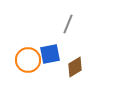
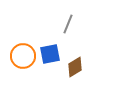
orange circle: moved 5 px left, 4 px up
